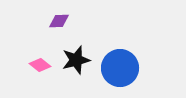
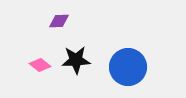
black star: rotated 12 degrees clockwise
blue circle: moved 8 px right, 1 px up
